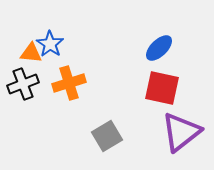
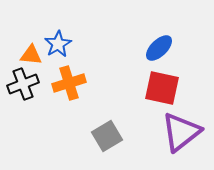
blue star: moved 8 px right; rotated 8 degrees clockwise
orange triangle: moved 2 px down
